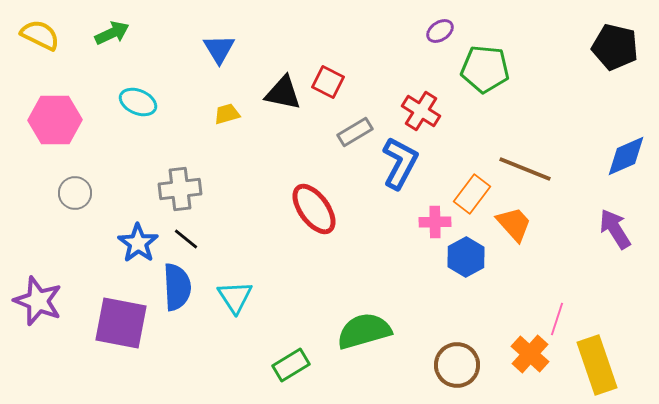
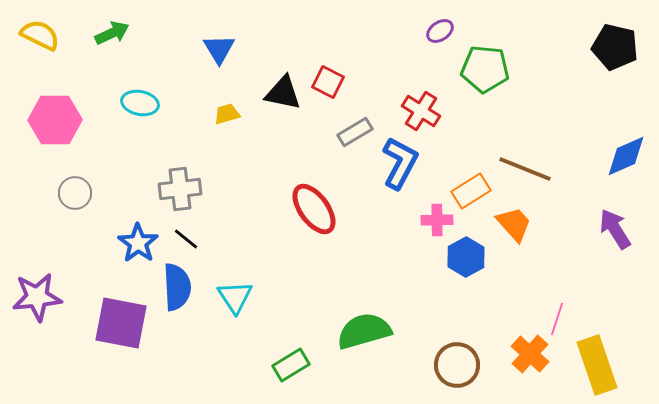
cyan ellipse: moved 2 px right, 1 px down; rotated 12 degrees counterclockwise
orange rectangle: moved 1 px left, 3 px up; rotated 21 degrees clockwise
pink cross: moved 2 px right, 2 px up
purple star: moved 1 px left, 4 px up; rotated 27 degrees counterclockwise
